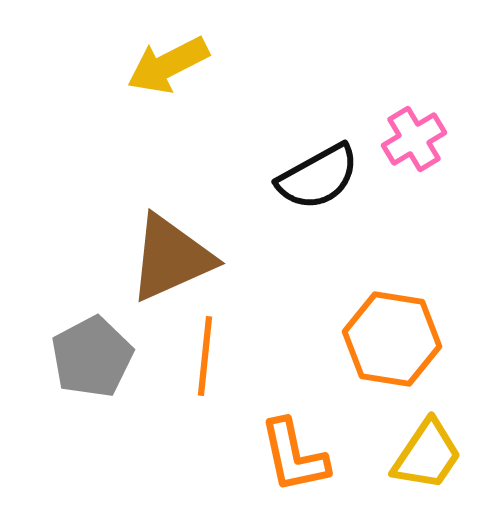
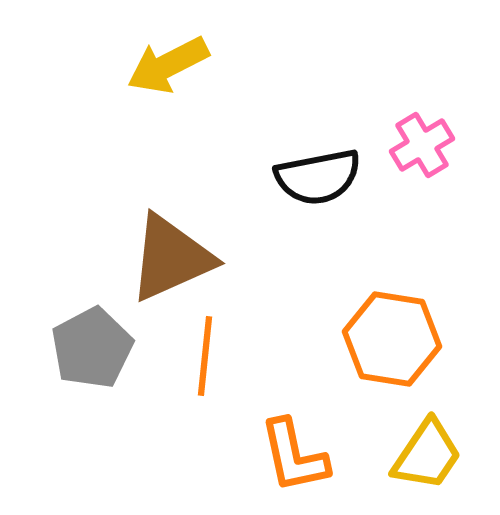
pink cross: moved 8 px right, 6 px down
black semicircle: rotated 18 degrees clockwise
gray pentagon: moved 9 px up
